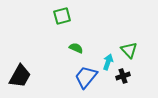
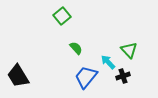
green square: rotated 24 degrees counterclockwise
green semicircle: rotated 24 degrees clockwise
cyan arrow: rotated 63 degrees counterclockwise
black trapezoid: moved 2 px left; rotated 120 degrees clockwise
